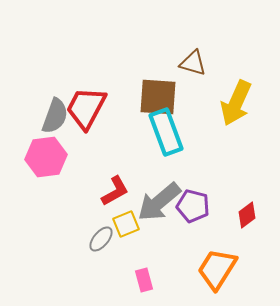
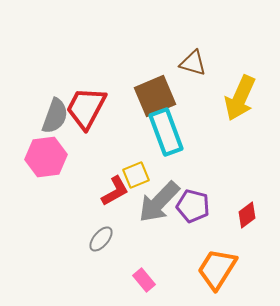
brown square: moved 3 px left, 1 px up; rotated 27 degrees counterclockwise
yellow arrow: moved 4 px right, 5 px up
gray arrow: rotated 6 degrees counterclockwise
yellow square: moved 10 px right, 49 px up
pink rectangle: rotated 25 degrees counterclockwise
